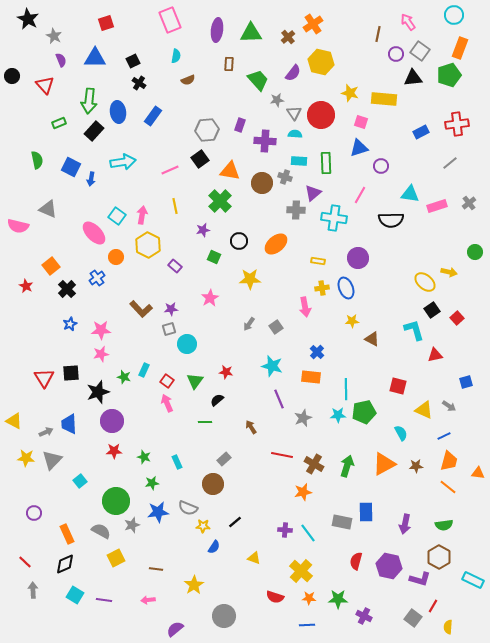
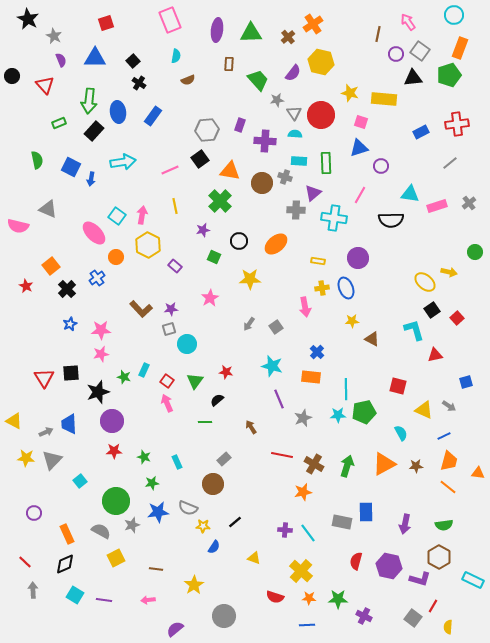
black square at (133, 61): rotated 16 degrees counterclockwise
